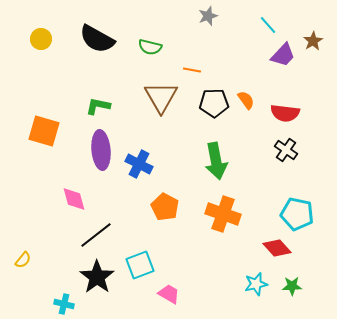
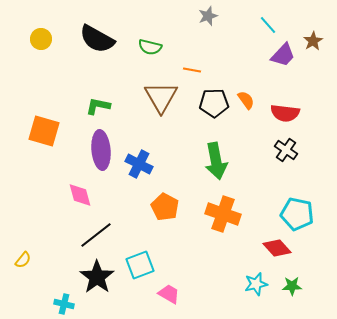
pink diamond: moved 6 px right, 4 px up
